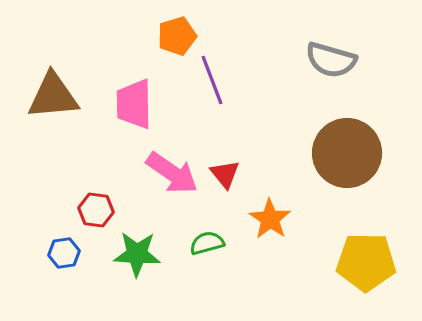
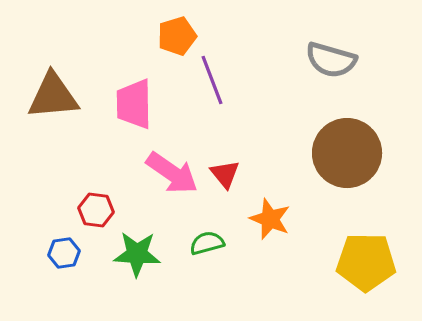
orange star: rotated 12 degrees counterclockwise
